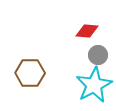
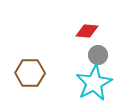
cyan star: moved 2 px up
